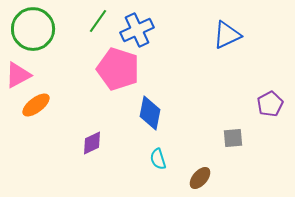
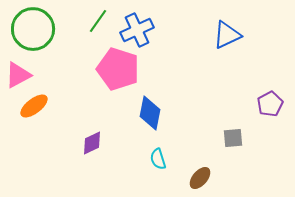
orange ellipse: moved 2 px left, 1 px down
